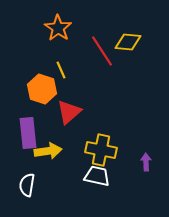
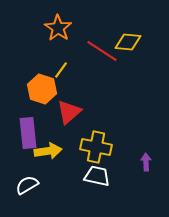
red line: rotated 24 degrees counterclockwise
yellow line: rotated 60 degrees clockwise
yellow cross: moved 5 px left, 3 px up
white semicircle: rotated 50 degrees clockwise
